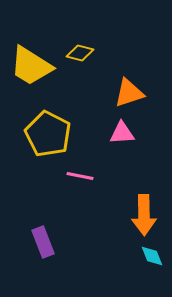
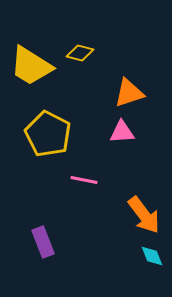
pink triangle: moved 1 px up
pink line: moved 4 px right, 4 px down
orange arrow: rotated 36 degrees counterclockwise
